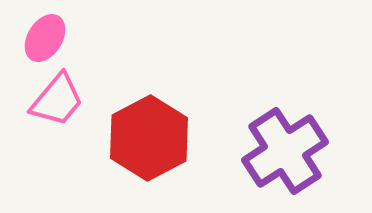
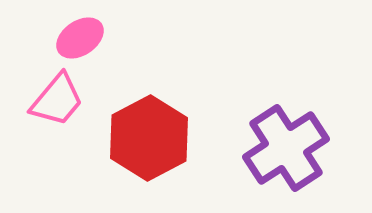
pink ellipse: moved 35 px right; rotated 24 degrees clockwise
purple cross: moved 1 px right, 3 px up
